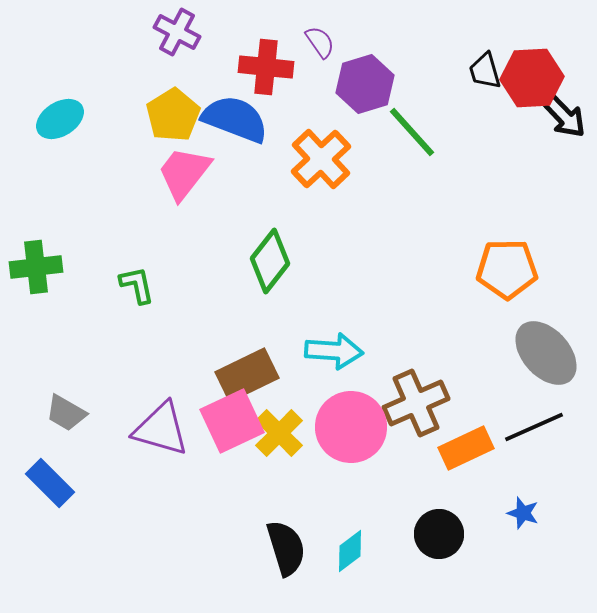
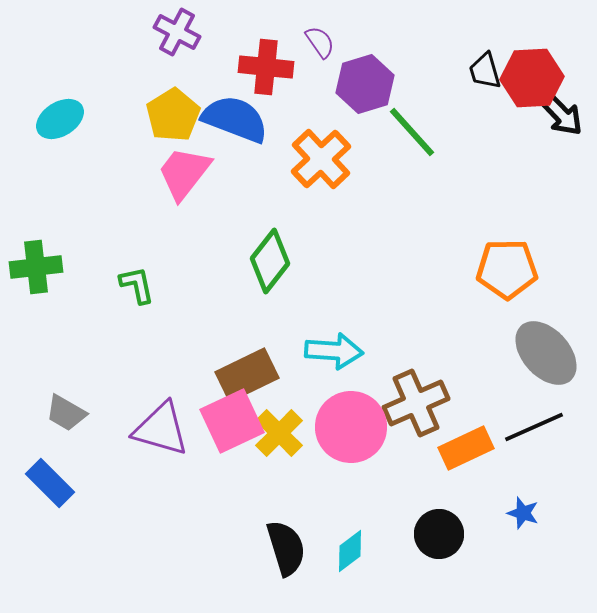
black arrow: moved 3 px left, 2 px up
